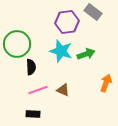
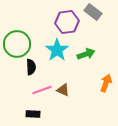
cyan star: moved 4 px left, 1 px up; rotated 20 degrees clockwise
pink line: moved 4 px right
